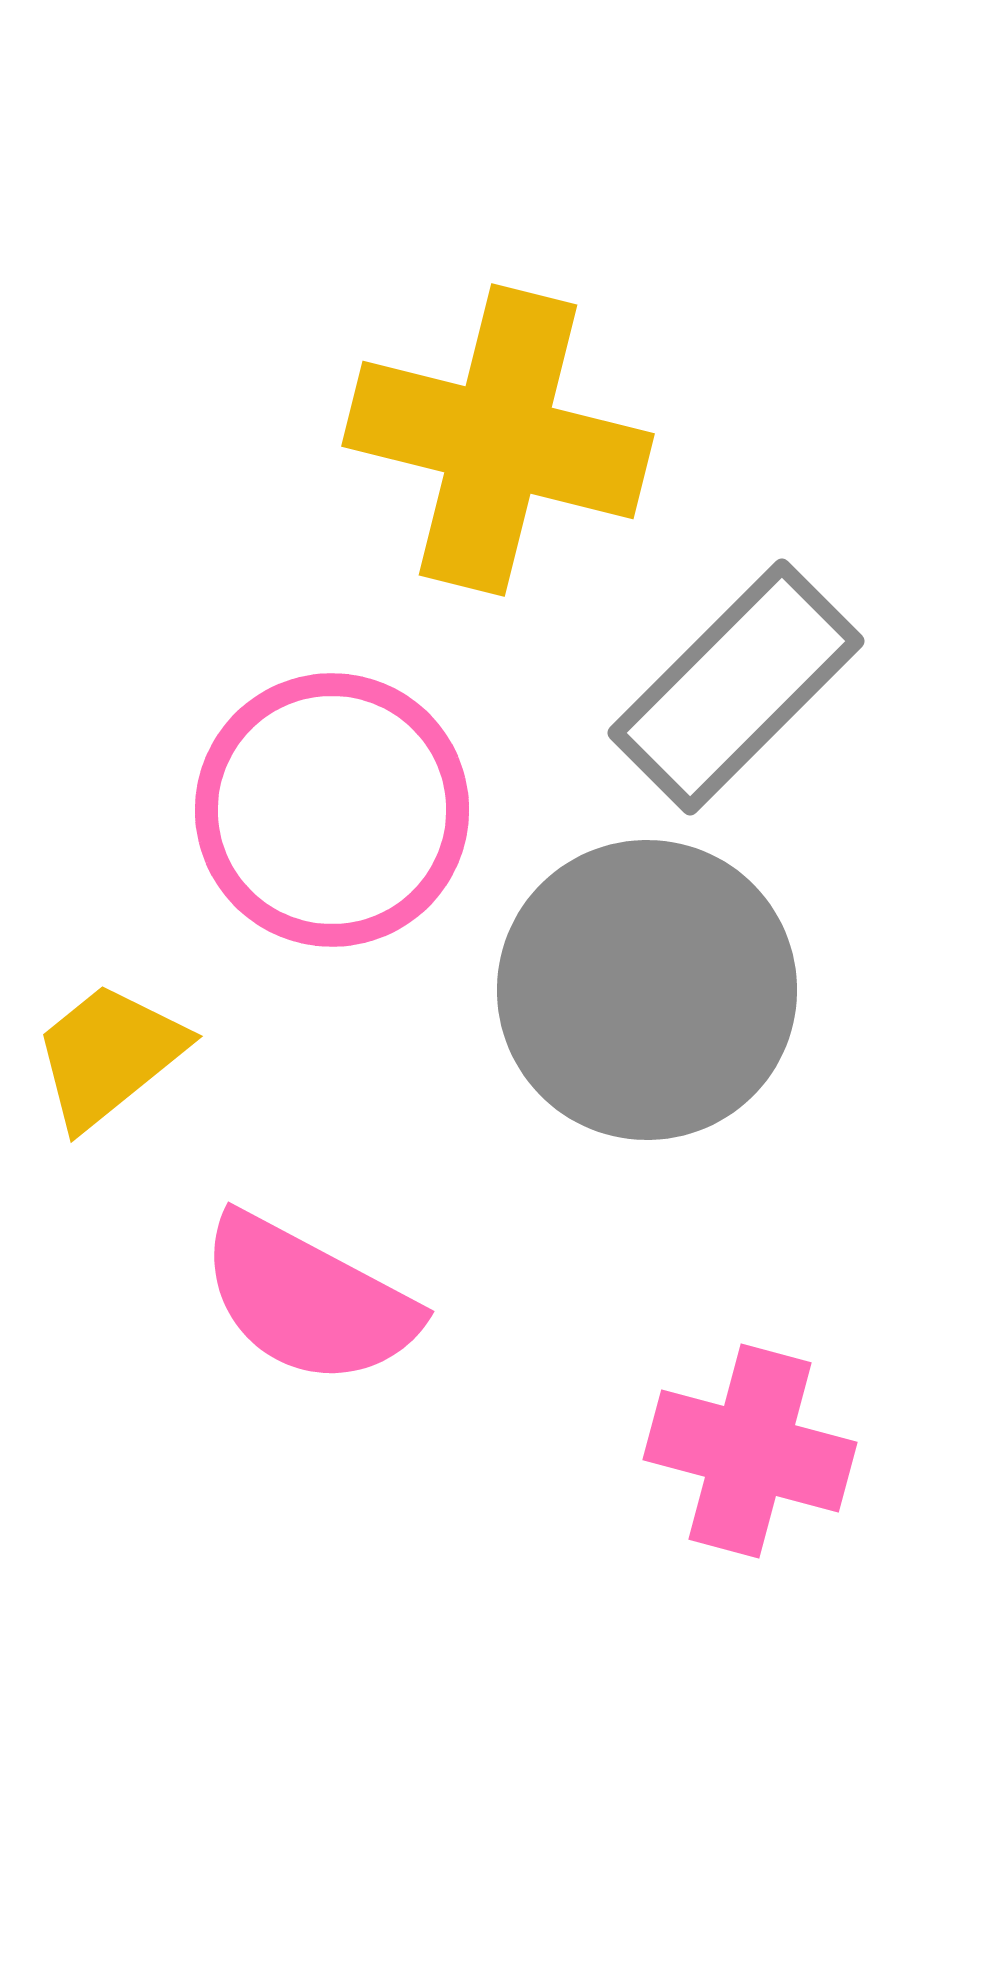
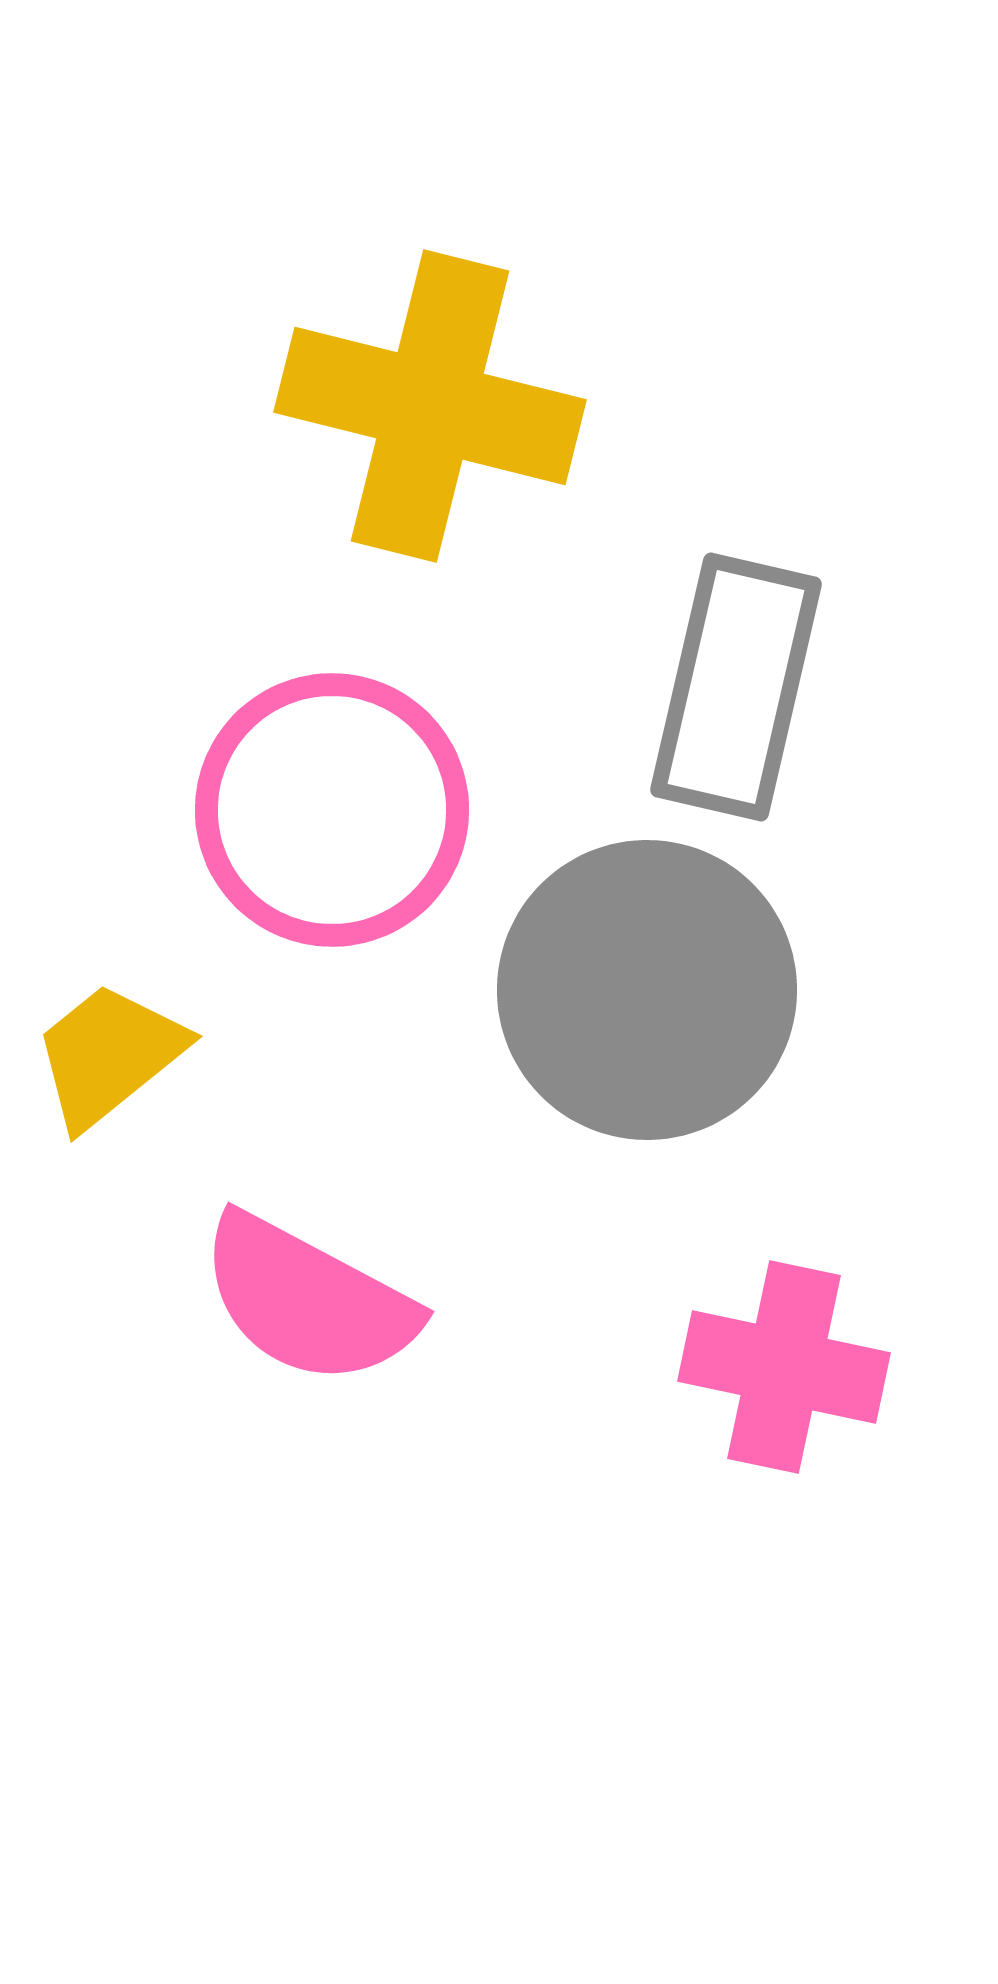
yellow cross: moved 68 px left, 34 px up
gray rectangle: rotated 32 degrees counterclockwise
pink cross: moved 34 px right, 84 px up; rotated 3 degrees counterclockwise
